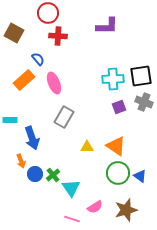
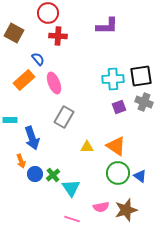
pink semicircle: moved 6 px right; rotated 21 degrees clockwise
